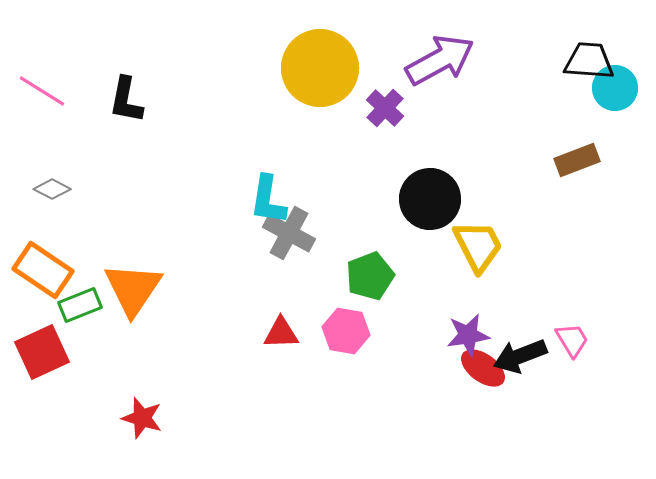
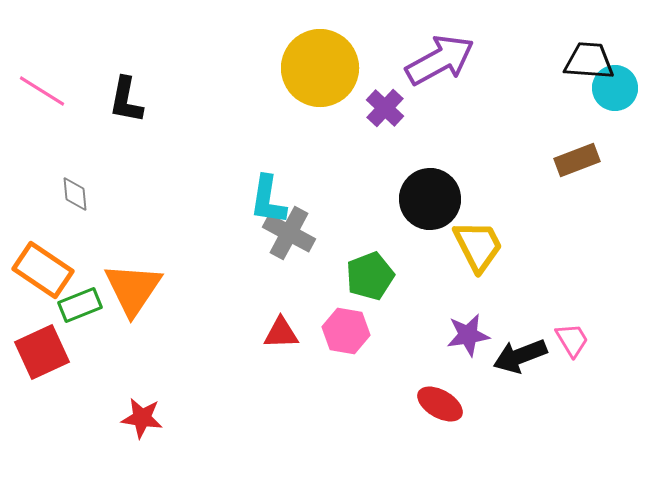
gray diamond: moved 23 px right, 5 px down; rotated 57 degrees clockwise
red ellipse: moved 43 px left, 36 px down; rotated 6 degrees counterclockwise
red star: rotated 9 degrees counterclockwise
